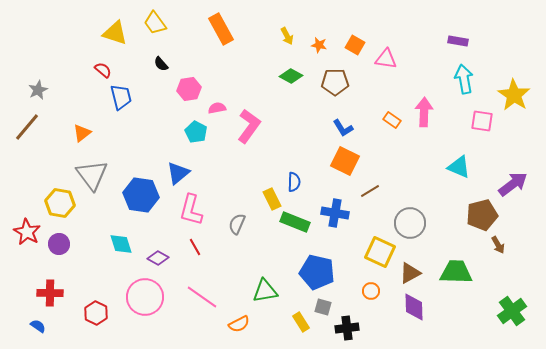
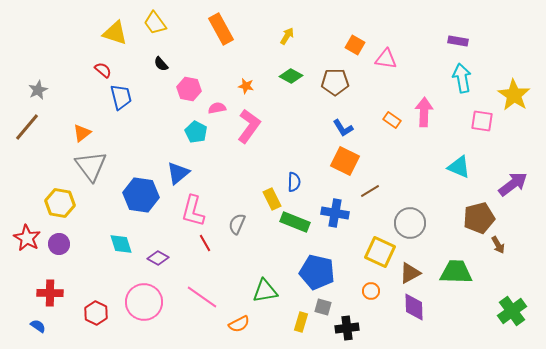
yellow arrow at (287, 36): rotated 120 degrees counterclockwise
orange star at (319, 45): moved 73 px left, 41 px down
cyan arrow at (464, 79): moved 2 px left, 1 px up
pink hexagon at (189, 89): rotated 20 degrees clockwise
gray triangle at (92, 175): moved 1 px left, 9 px up
pink L-shape at (191, 210): moved 2 px right, 1 px down
brown pentagon at (482, 215): moved 3 px left, 3 px down
red star at (27, 232): moved 6 px down
red line at (195, 247): moved 10 px right, 4 px up
pink circle at (145, 297): moved 1 px left, 5 px down
yellow rectangle at (301, 322): rotated 48 degrees clockwise
